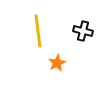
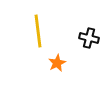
black cross: moved 6 px right, 7 px down
